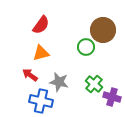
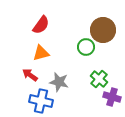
green cross: moved 5 px right, 5 px up
